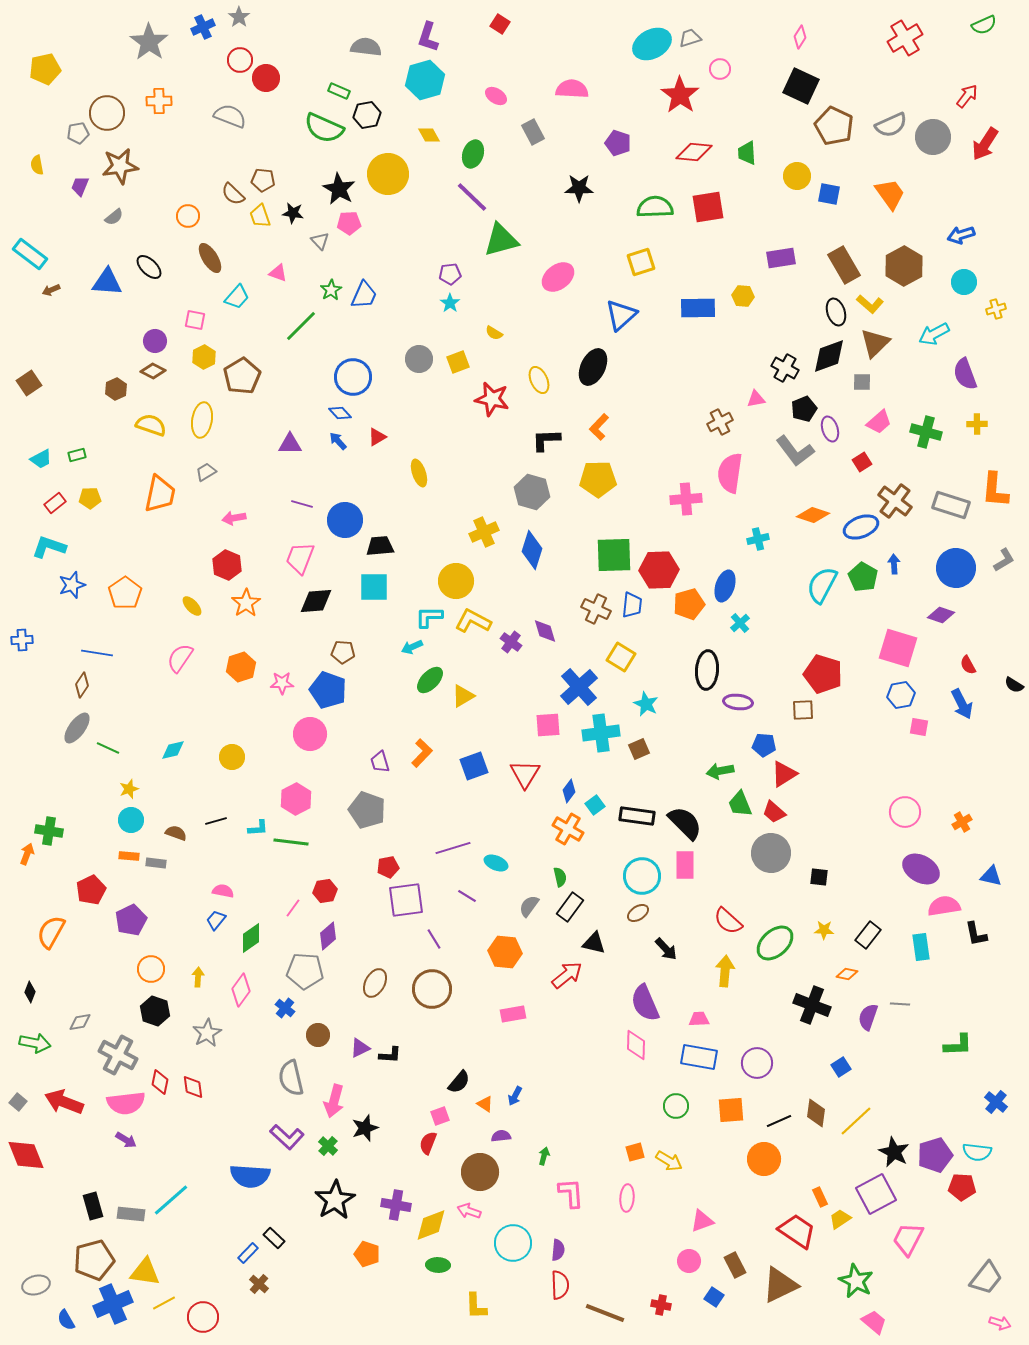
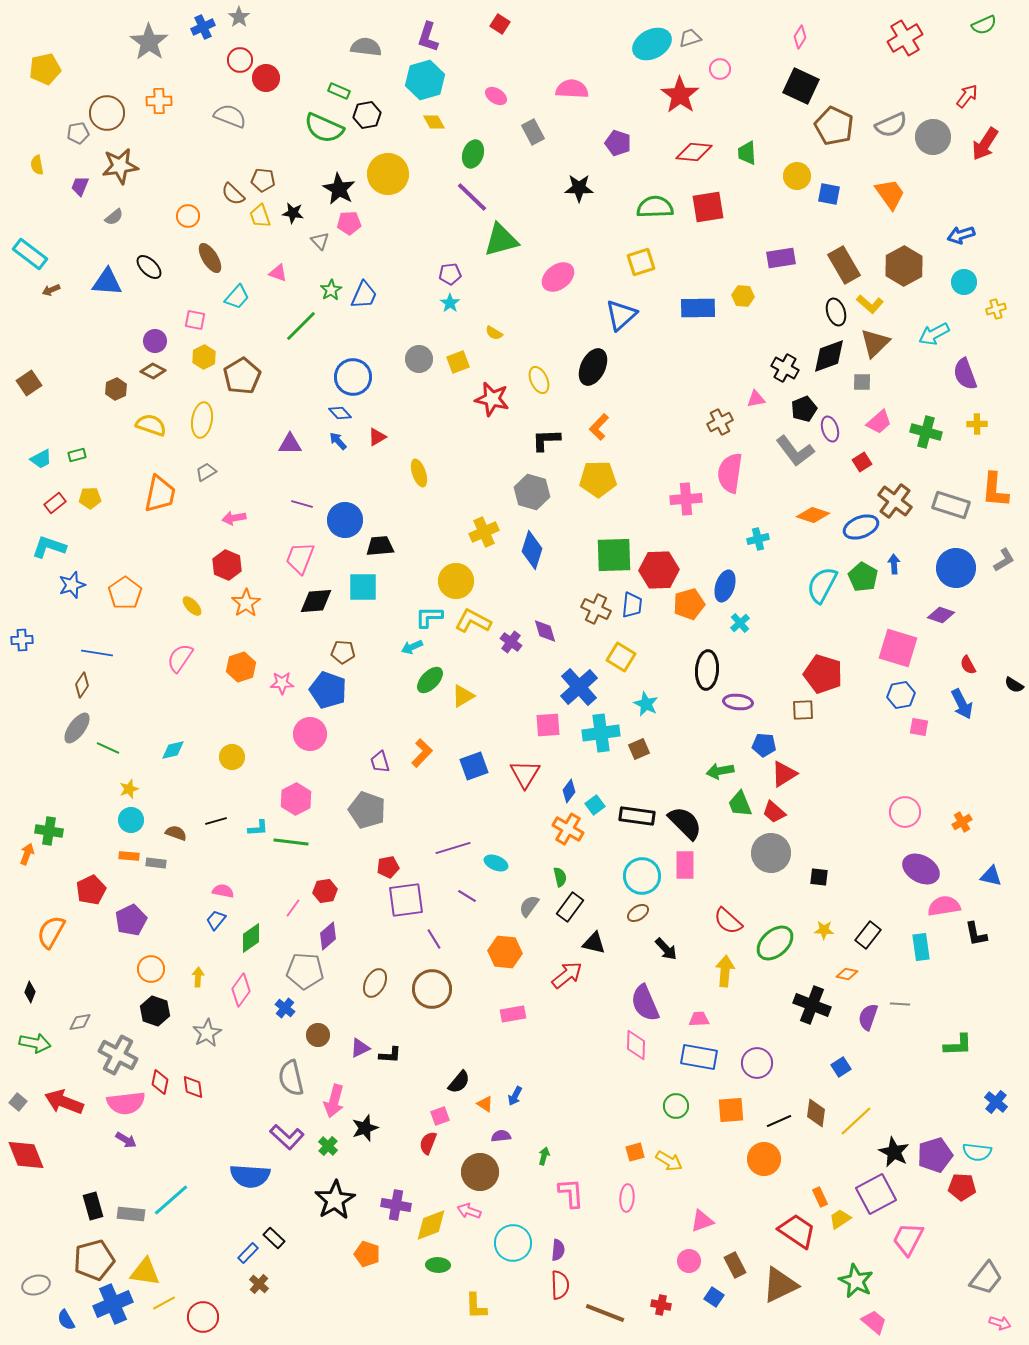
yellow diamond at (429, 135): moved 5 px right, 13 px up
cyan square at (374, 587): moved 11 px left
